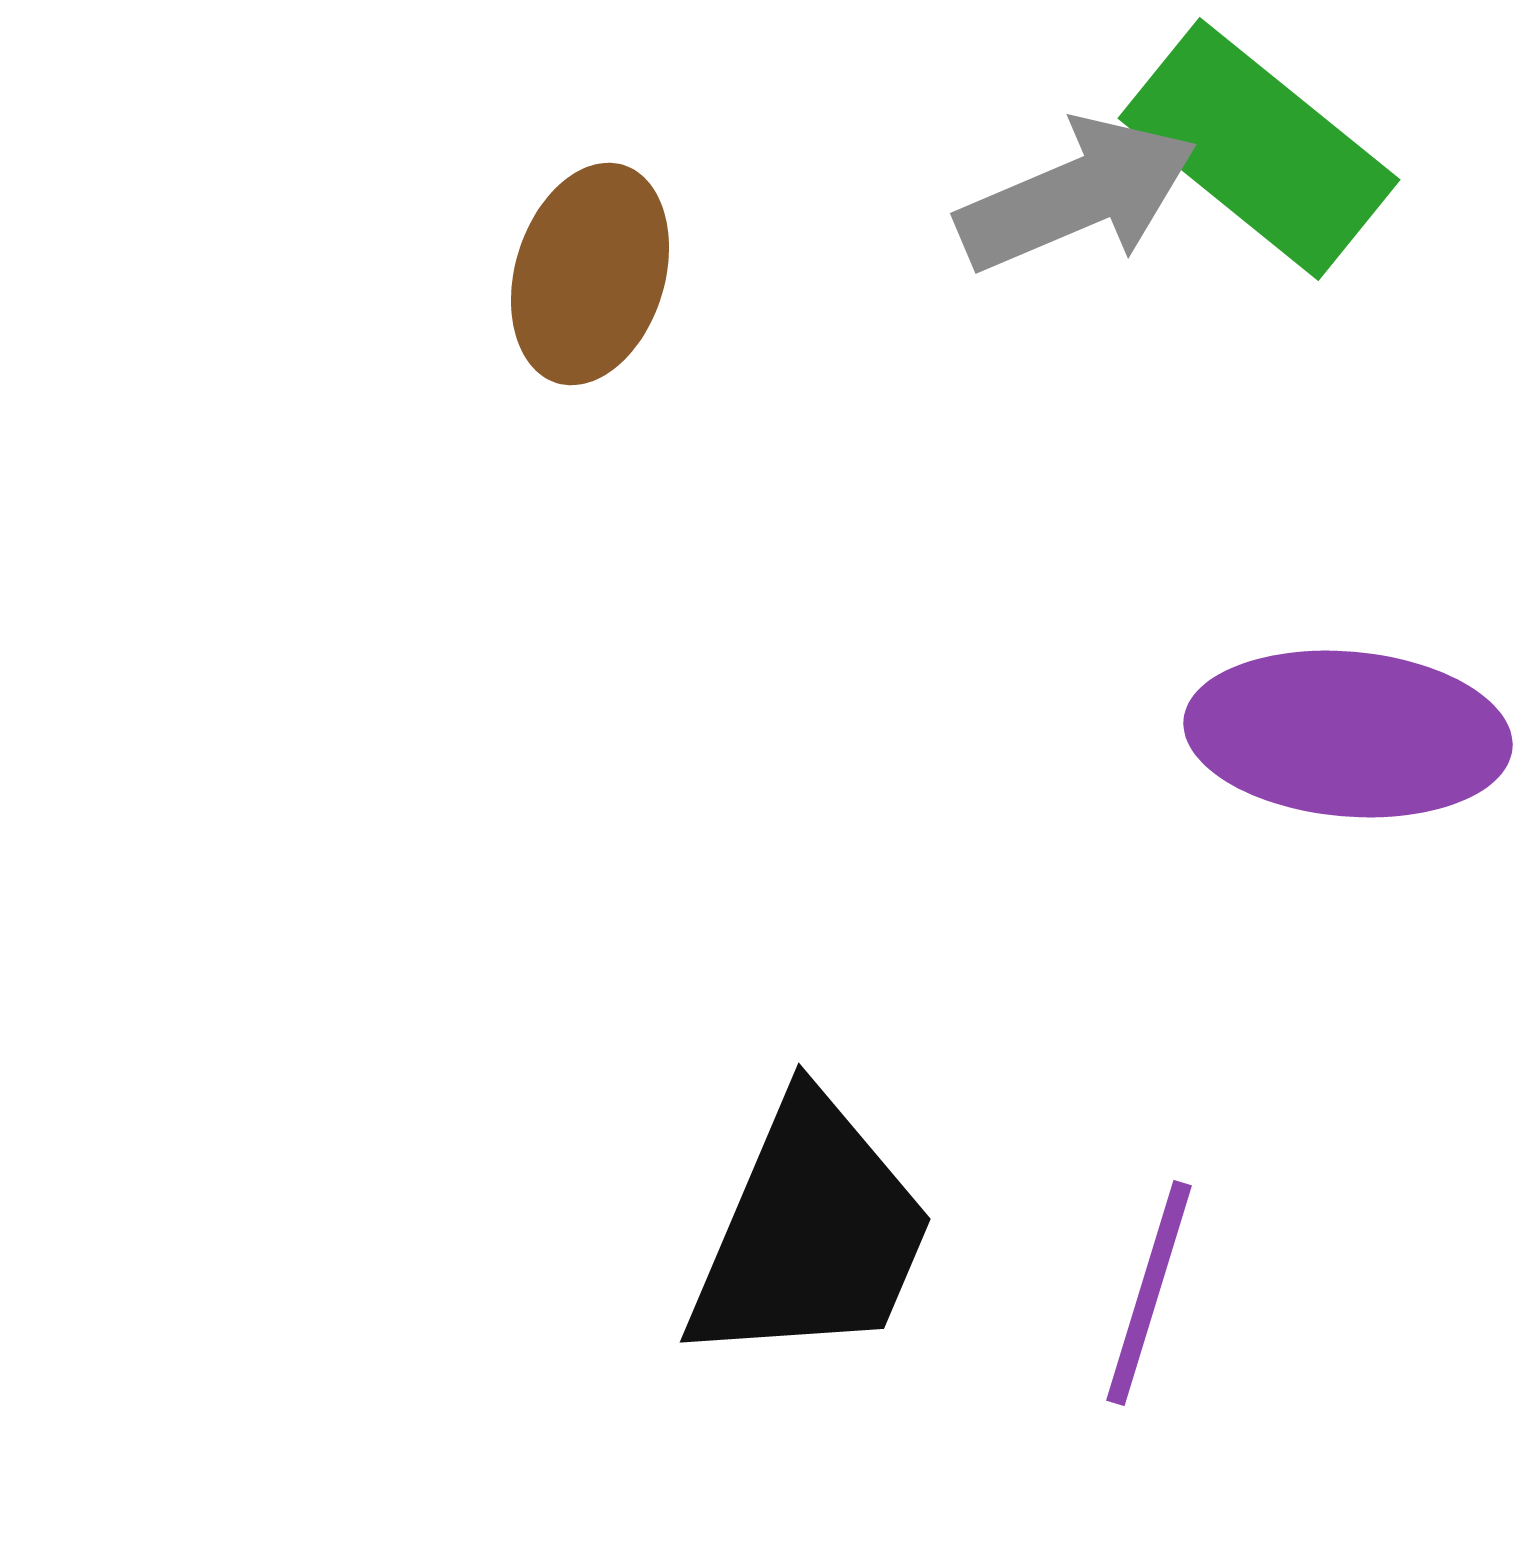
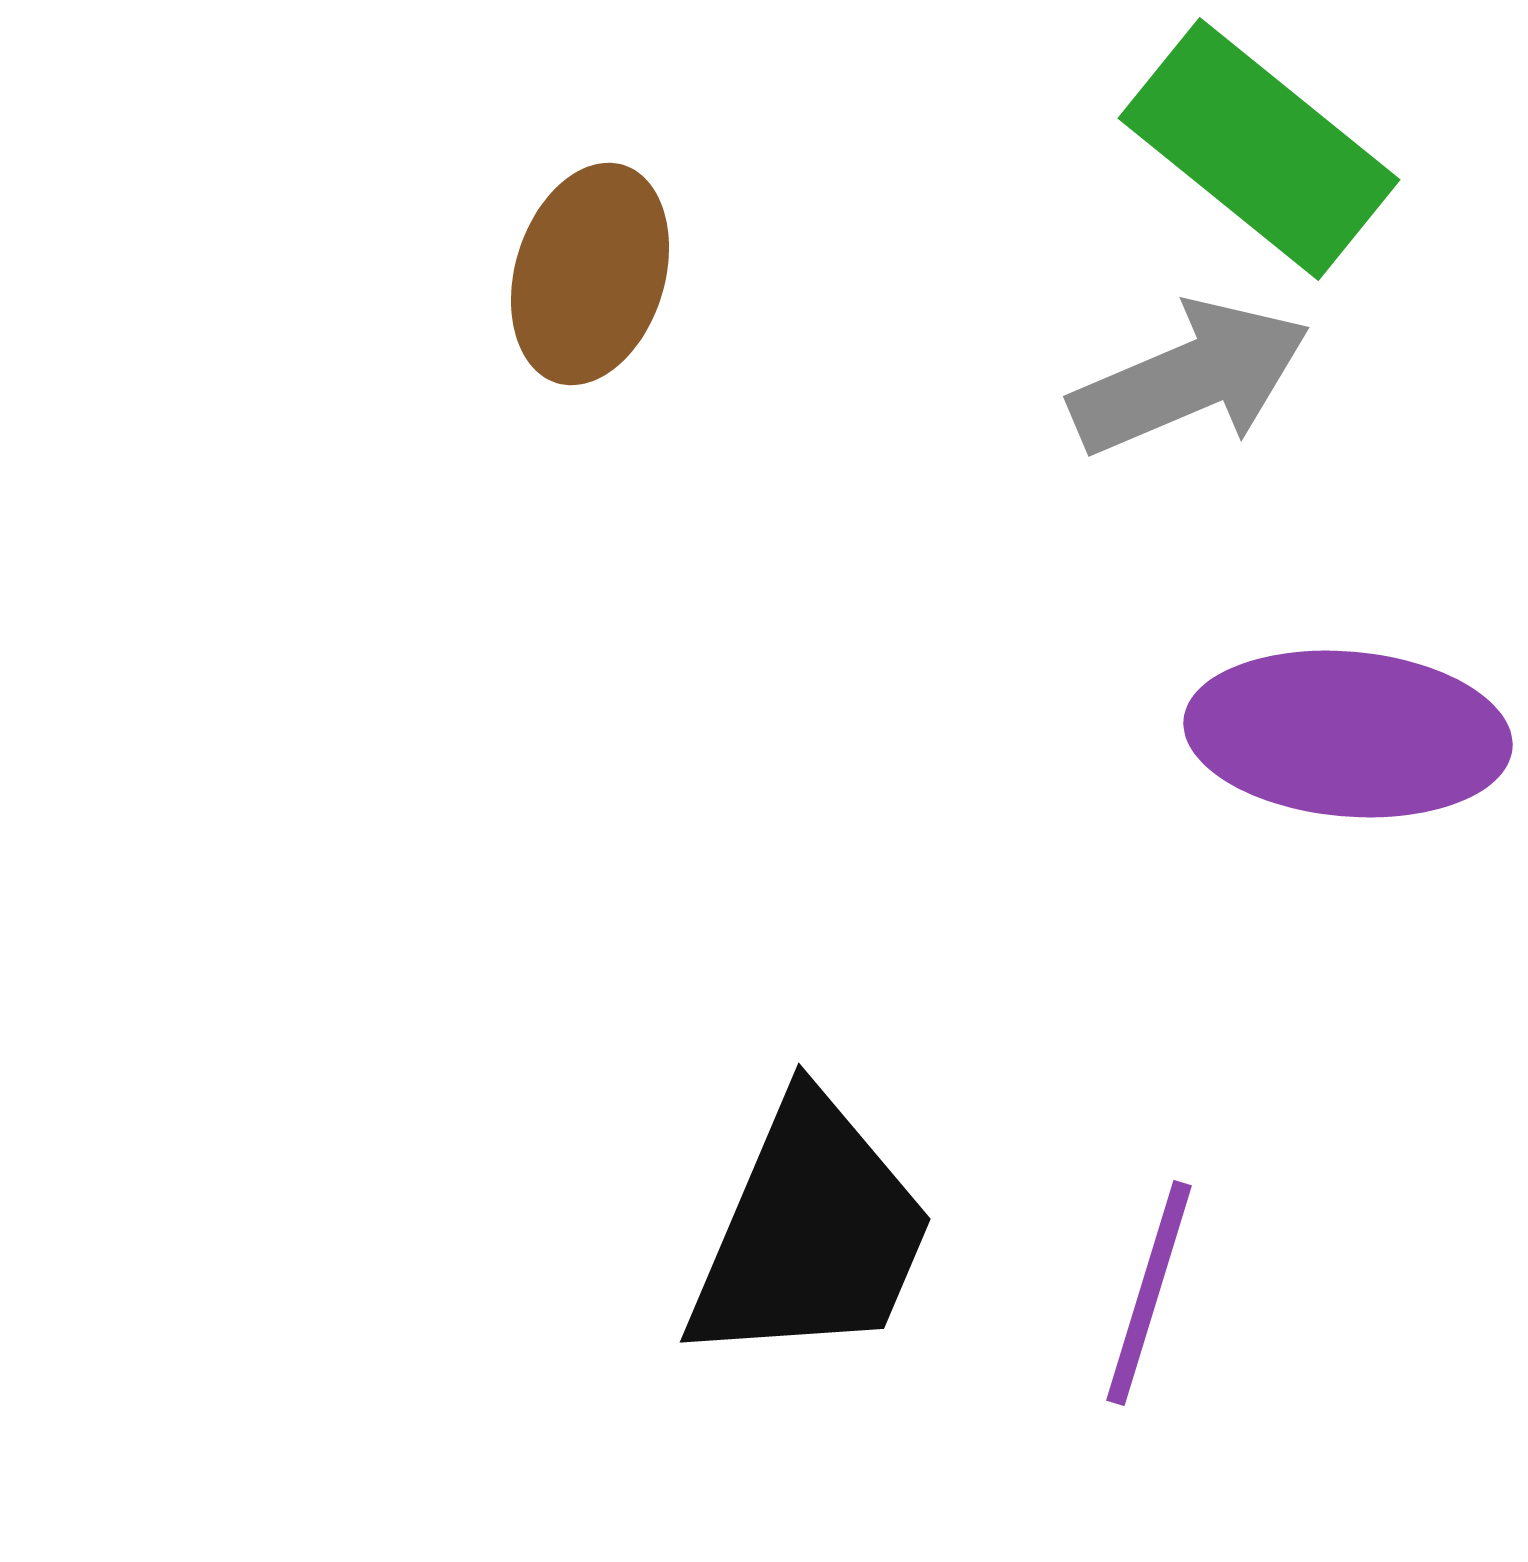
gray arrow: moved 113 px right, 183 px down
